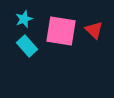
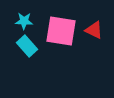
cyan star: moved 2 px down; rotated 24 degrees clockwise
red triangle: rotated 18 degrees counterclockwise
